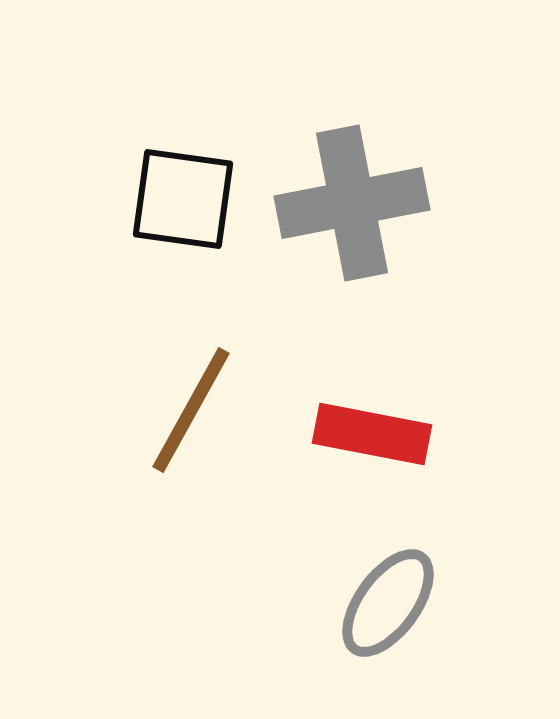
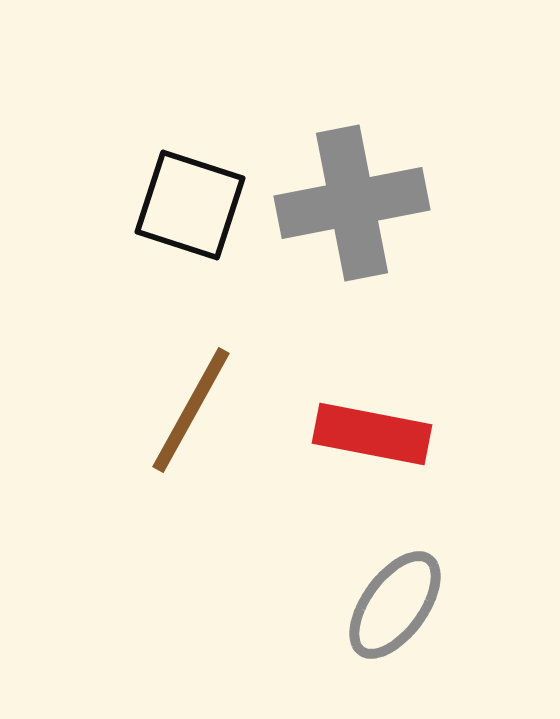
black square: moved 7 px right, 6 px down; rotated 10 degrees clockwise
gray ellipse: moved 7 px right, 2 px down
